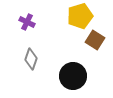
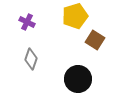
yellow pentagon: moved 5 px left
black circle: moved 5 px right, 3 px down
